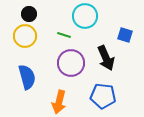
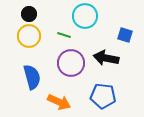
yellow circle: moved 4 px right
black arrow: rotated 125 degrees clockwise
blue semicircle: moved 5 px right
orange arrow: rotated 80 degrees counterclockwise
